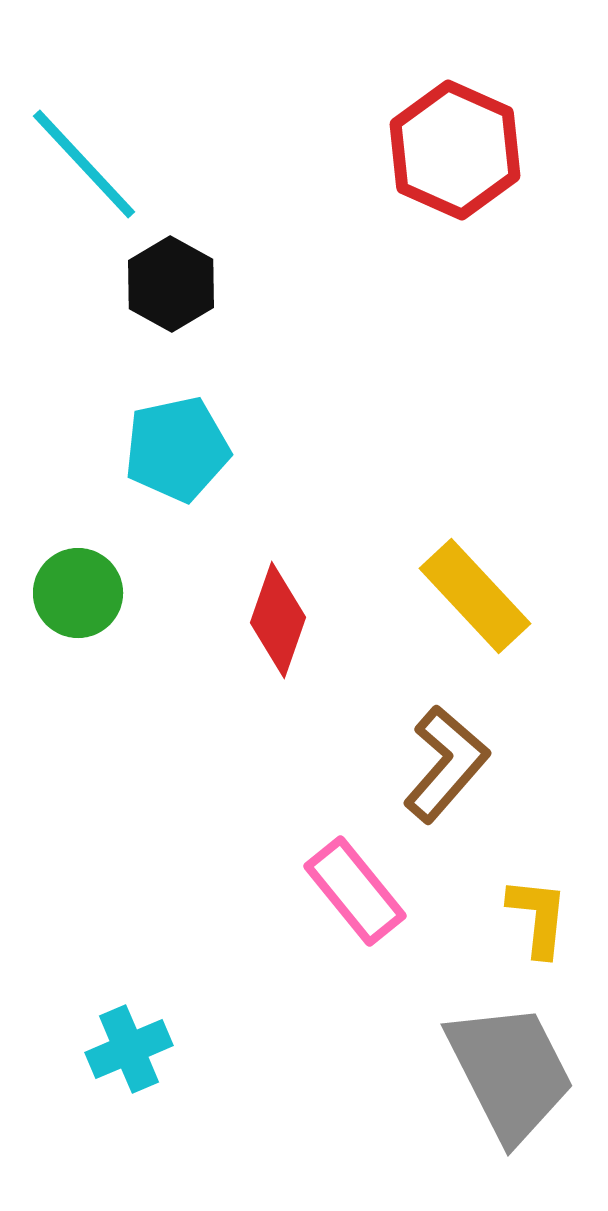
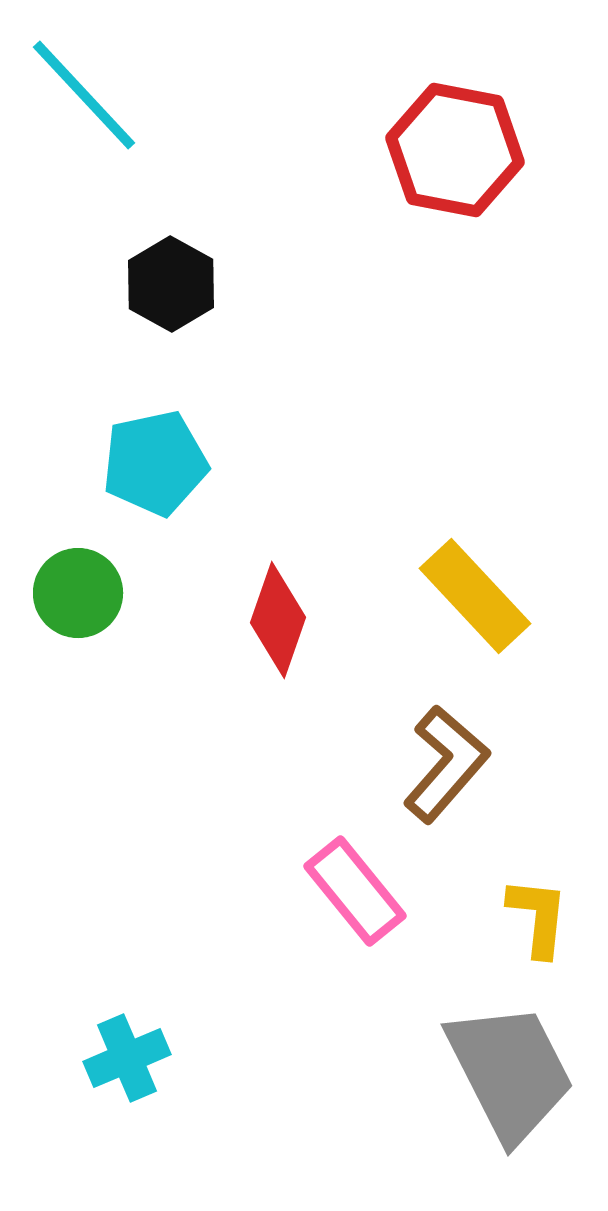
red hexagon: rotated 13 degrees counterclockwise
cyan line: moved 69 px up
cyan pentagon: moved 22 px left, 14 px down
cyan cross: moved 2 px left, 9 px down
